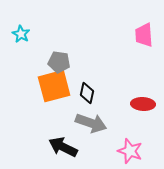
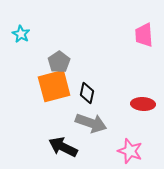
gray pentagon: rotated 30 degrees clockwise
